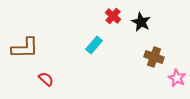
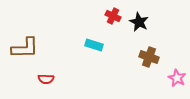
red cross: rotated 14 degrees counterclockwise
black star: moved 2 px left
cyan rectangle: rotated 66 degrees clockwise
brown cross: moved 5 px left
red semicircle: rotated 140 degrees clockwise
